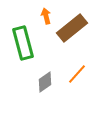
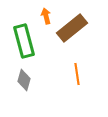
green rectangle: moved 1 px right, 2 px up
orange line: rotated 50 degrees counterclockwise
gray diamond: moved 21 px left, 2 px up; rotated 40 degrees counterclockwise
